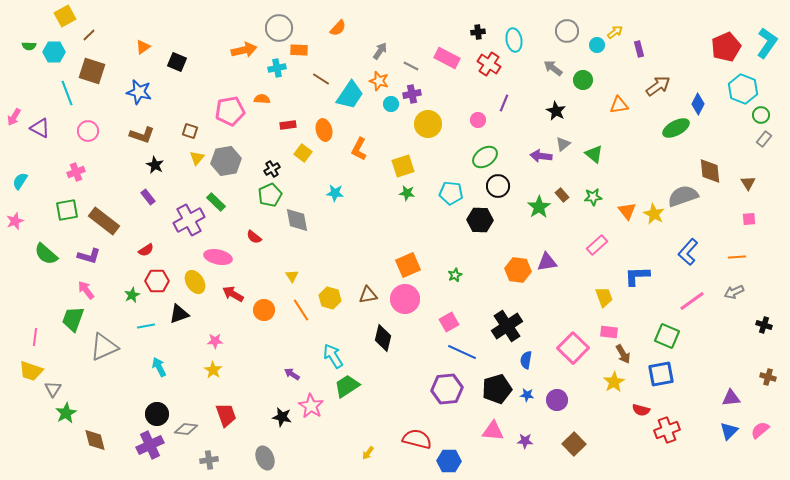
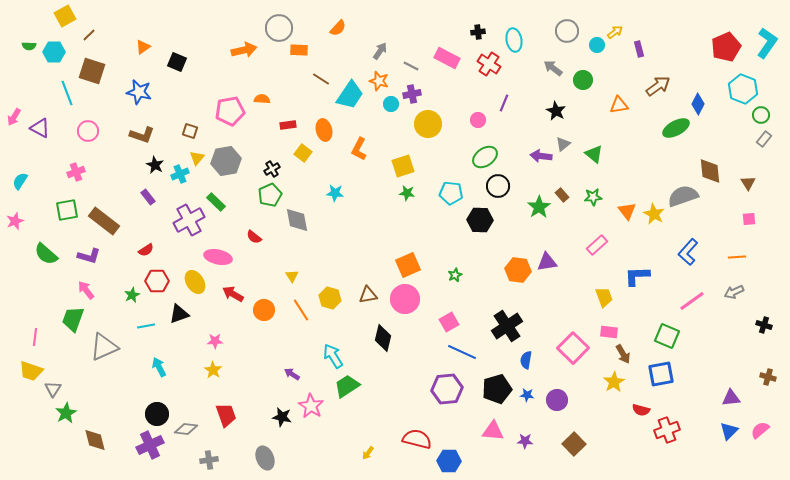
cyan cross at (277, 68): moved 97 px left, 106 px down; rotated 12 degrees counterclockwise
